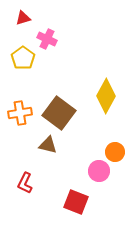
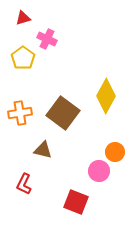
brown square: moved 4 px right
brown triangle: moved 5 px left, 5 px down
red L-shape: moved 1 px left, 1 px down
